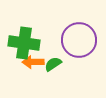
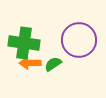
orange arrow: moved 3 px left, 1 px down
